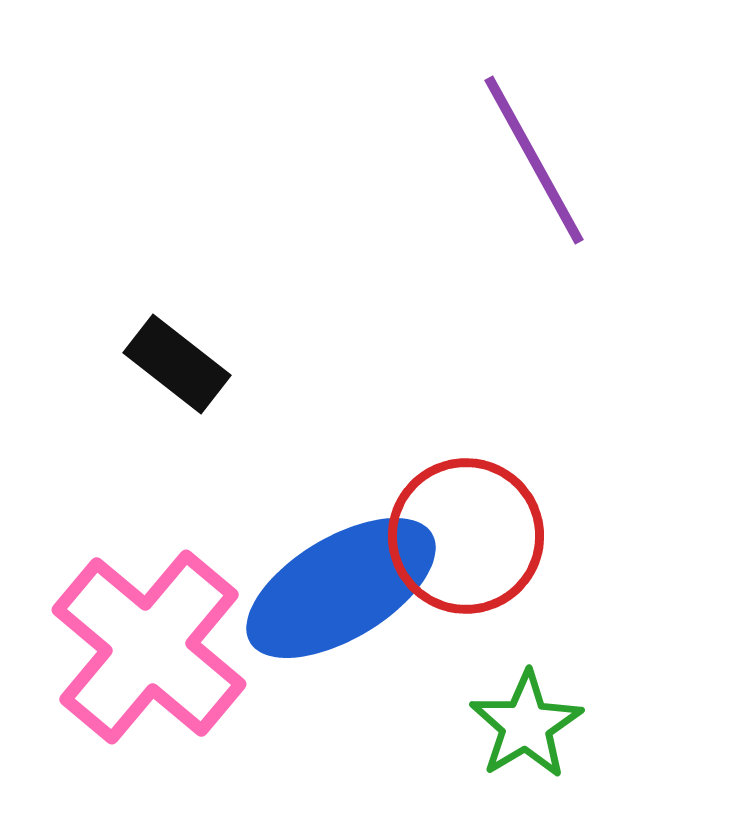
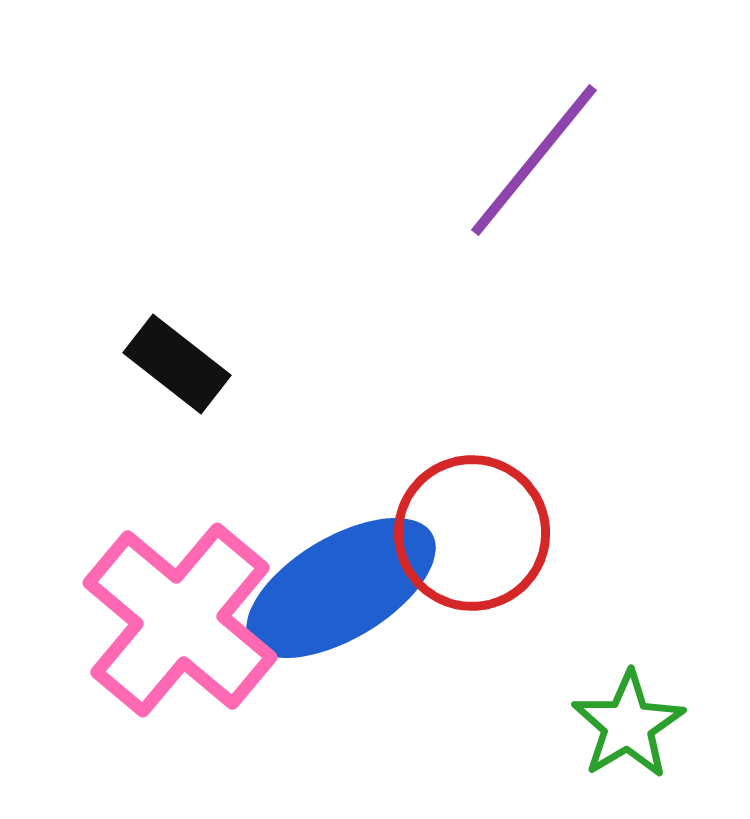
purple line: rotated 68 degrees clockwise
red circle: moved 6 px right, 3 px up
pink cross: moved 31 px right, 27 px up
green star: moved 102 px right
